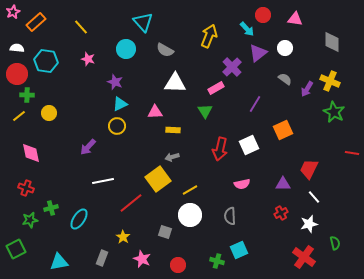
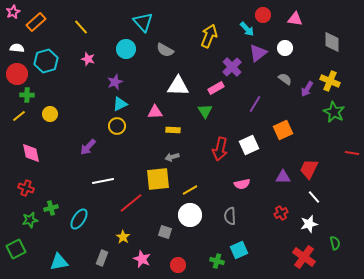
cyan hexagon at (46, 61): rotated 25 degrees counterclockwise
purple star at (115, 82): rotated 28 degrees clockwise
white triangle at (175, 83): moved 3 px right, 3 px down
yellow circle at (49, 113): moved 1 px right, 1 px down
yellow square at (158, 179): rotated 30 degrees clockwise
purple triangle at (283, 184): moved 7 px up
